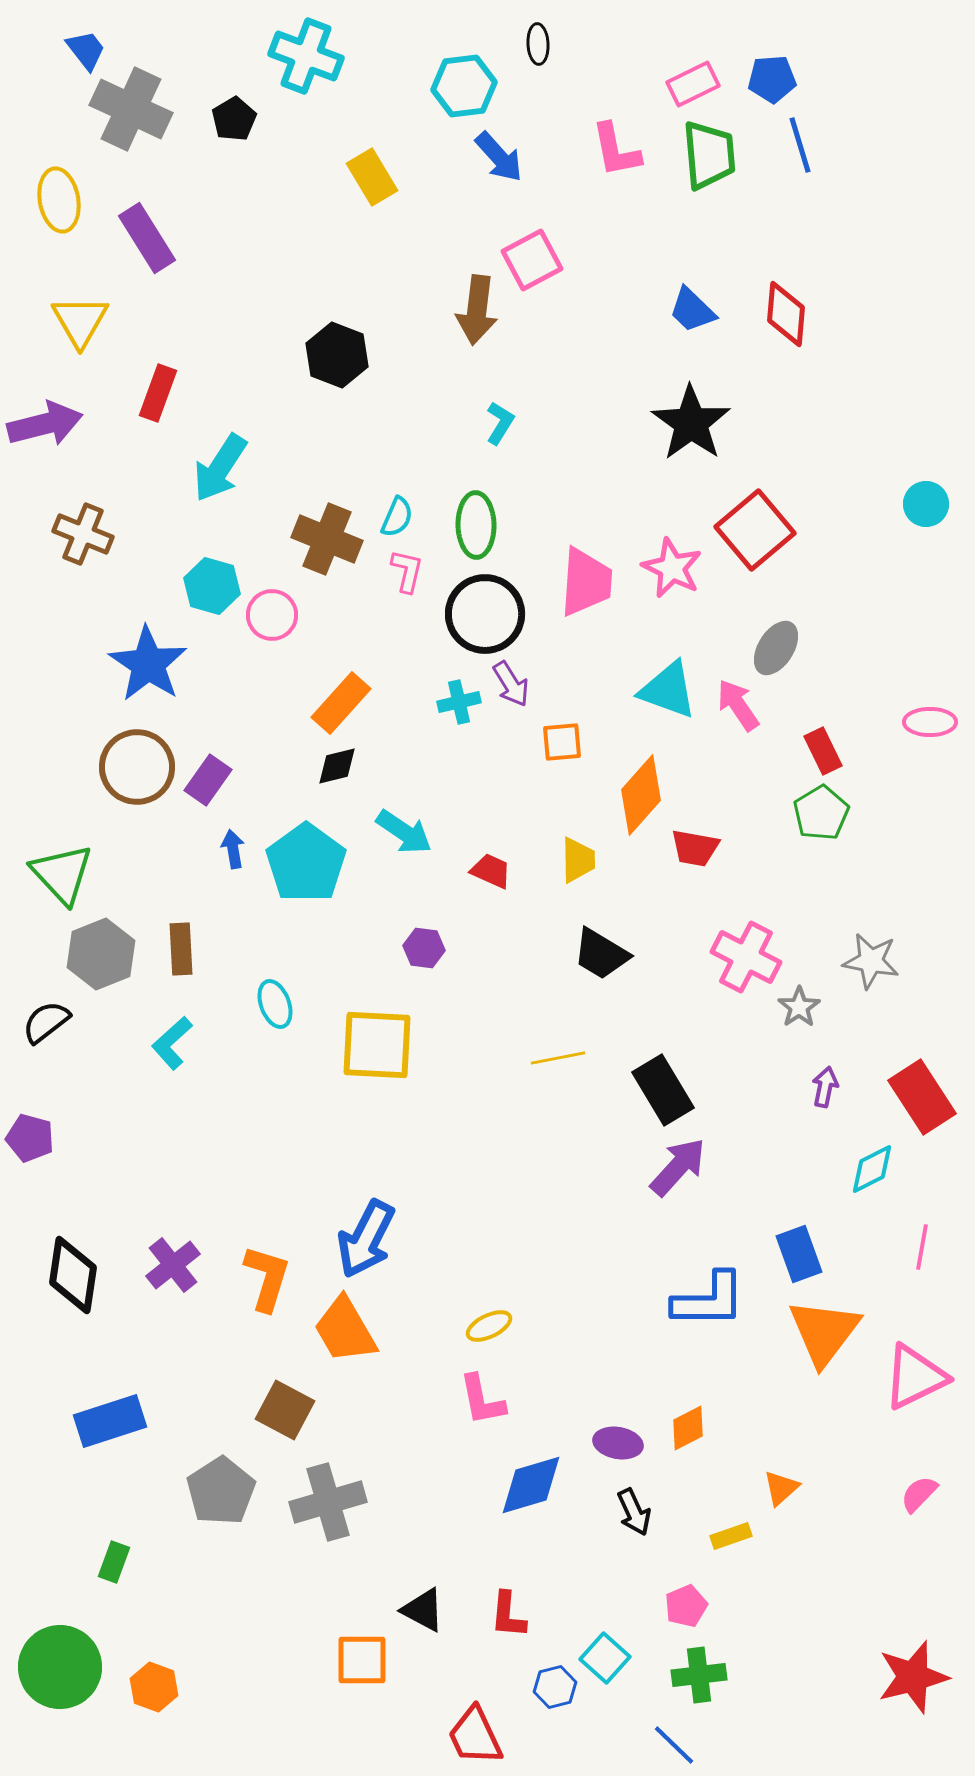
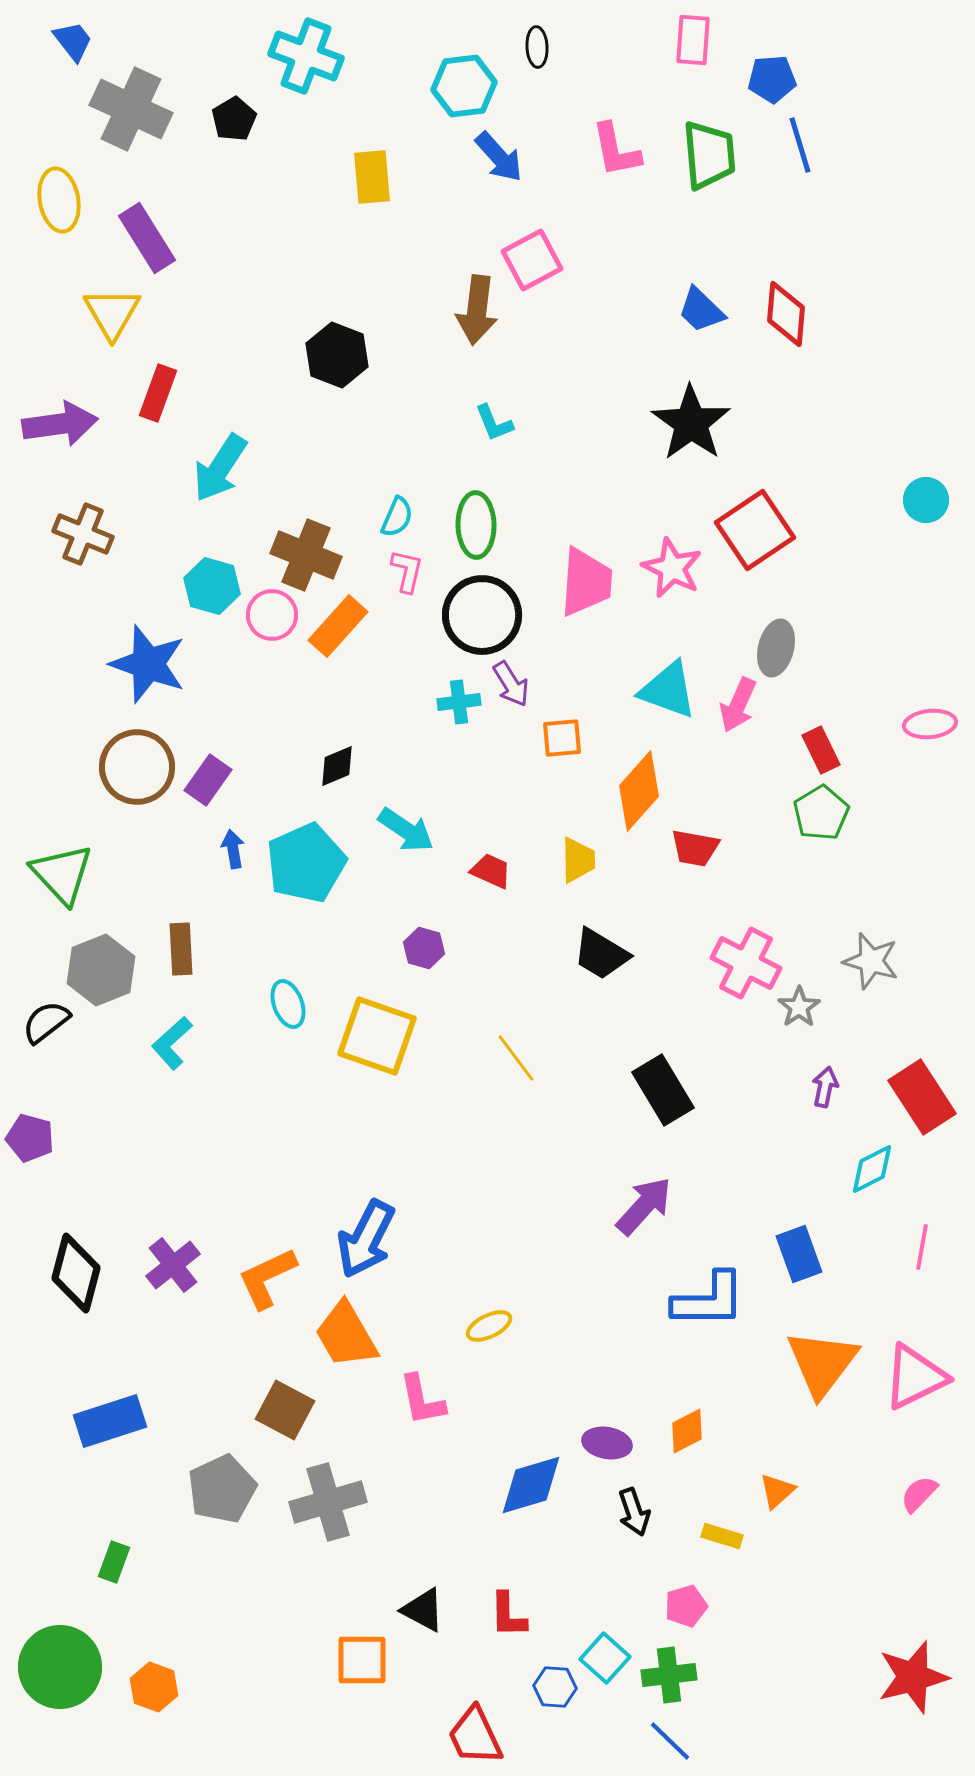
black ellipse at (538, 44): moved 1 px left, 3 px down
blue trapezoid at (86, 50): moved 13 px left, 9 px up
pink rectangle at (693, 84): moved 44 px up; rotated 60 degrees counterclockwise
yellow rectangle at (372, 177): rotated 26 degrees clockwise
blue trapezoid at (692, 310): moved 9 px right
yellow triangle at (80, 321): moved 32 px right, 8 px up
cyan L-shape at (500, 423): moved 6 px left; rotated 126 degrees clockwise
purple arrow at (45, 424): moved 15 px right; rotated 6 degrees clockwise
cyan circle at (926, 504): moved 4 px up
red square at (755, 530): rotated 6 degrees clockwise
brown cross at (327, 539): moved 21 px left, 16 px down
black circle at (485, 614): moved 3 px left, 1 px down
gray ellipse at (776, 648): rotated 18 degrees counterclockwise
blue star at (148, 664): rotated 14 degrees counterclockwise
cyan cross at (459, 702): rotated 6 degrees clockwise
orange rectangle at (341, 703): moved 3 px left, 77 px up
pink arrow at (738, 705): rotated 122 degrees counterclockwise
pink ellipse at (930, 722): moved 2 px down; rotated 6 degrees counterclockwise
orange square at (562, 742): moved 4 px up
red rectangle at (823, 751): moved 2 px left, 1 px up
black diamond at (337, 766): rotated 9 degrees counterclockwise
orange diamond at (641, 795): moved 2 px left, 4 px up
cyan arrow at (404, 832): moved 2 px right, 2 px up
cyan pentagon at (306, 863): rotated 12 degrees clockwise
purple hexagon at (424, 948): rotated 9 degrees clockwise
gray hexagon at (101, 954): moved 16 px down
pink cross at (746, 957): moved 6 px down
gray star at (871, 961): rotated 6 degrees clockwise
cyan ellipse at (275, 1004): moved 13 px right
yellow square at (377, 1045): moved 9 px up; rotated 16 degrees clockwise
yellow line at (558, 1058): moved 42 px left; rotated 64 degrees clockwise
purple arrow at (678, 1167): moved 34 px left, 39 px down
black diamond at (73, 1275): moved 3 px right, 2 px up; rotated 6 degrees clockwise
orange L-shape at (267, 1278): rotated 132 degrees counterclockwise
orange trapezoid at (345, 1330): moved 1 px right, 5 px down
orange triangle at (824, 1332): moved 2 px left, 31 px down
pink L-shape at (482, 1400): moved 60 px left
orange diamond at (688, 1428): moved 1 px left, 3 px down
purple ellipse at (618, 1443): moved 11 px left
orange triangle at (781, 1488): moved 4 px left, 3 px down
gray pentagon at (221, 1491): moved 1 px right, 2 px up; rotated 8 degrees clockwise
black arrow at (634, 1512): rotated 6 degrees clockwise
yellow rectangle at (731, 1536): moved 9 px left; rotated 36 degrees clockwise
pink pentagon at (686, 1606): rotated 6 degrees clockwise
red L-shape at (508, 1615): rotated 6 degrees counterclockwise
green cross at (699, 1675): moved 30 px left
blue hexagon at (555, 1687): rotated 18 degrees clockwise
blue line at (674, 1745): moved 4 px left, 4 px up
